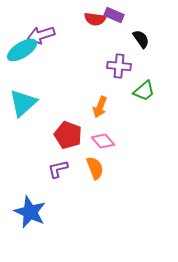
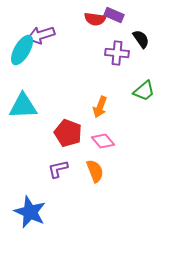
cyan ellipse: rotated 28 degrees counterclockwise
purple cross: moved 2 px left, 13 px up
cyan triangle: moved 3 px down; rotated 40 degrees clockwise
red pentagon: moved 2 px up
orange semicircle: moved 3 px down
